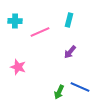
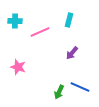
purple arrow: moved 2 px right, 1 px down
